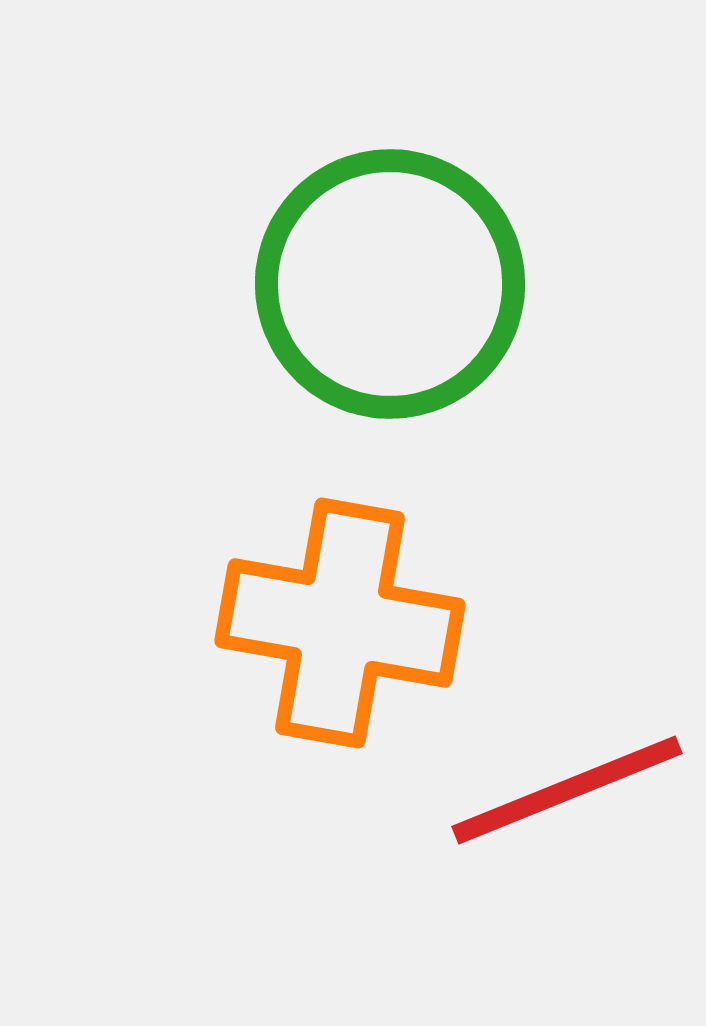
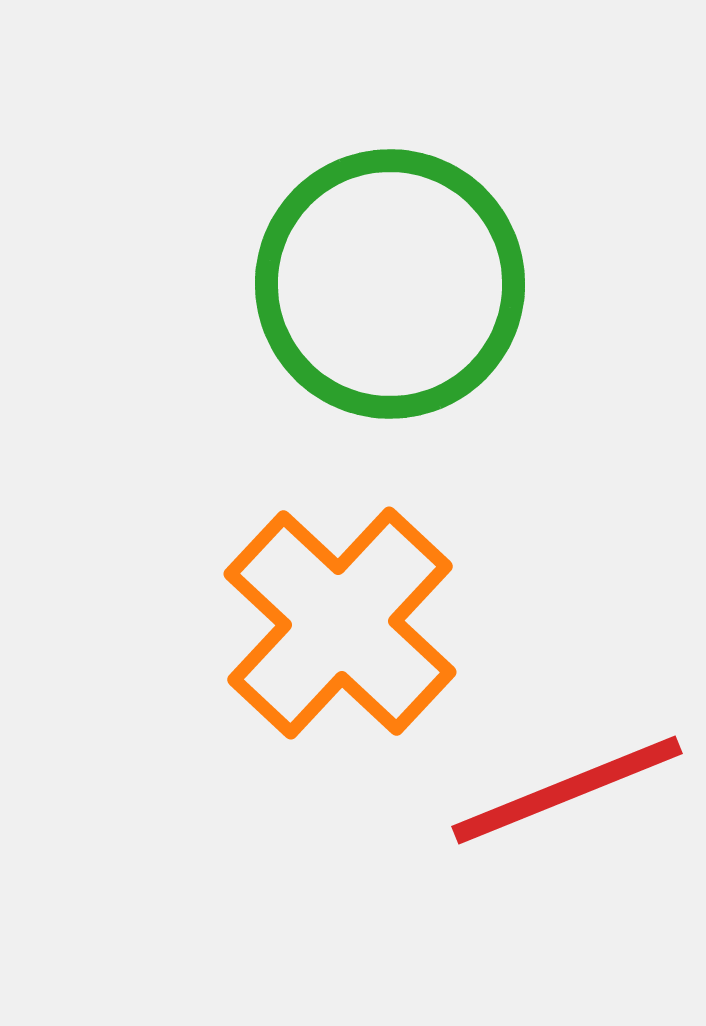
orange cross: rotated 33 degrees clockwise
